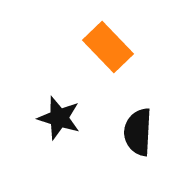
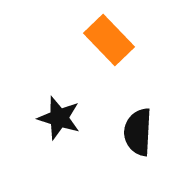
orange rectangle: moved 1 px right, 7 px up
